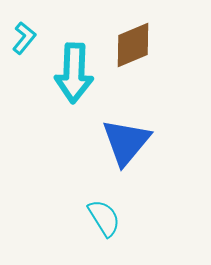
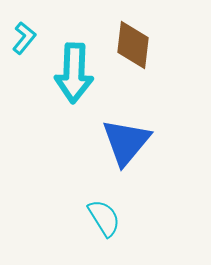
brown diamond: rotated 60 degrees counterclockwise
